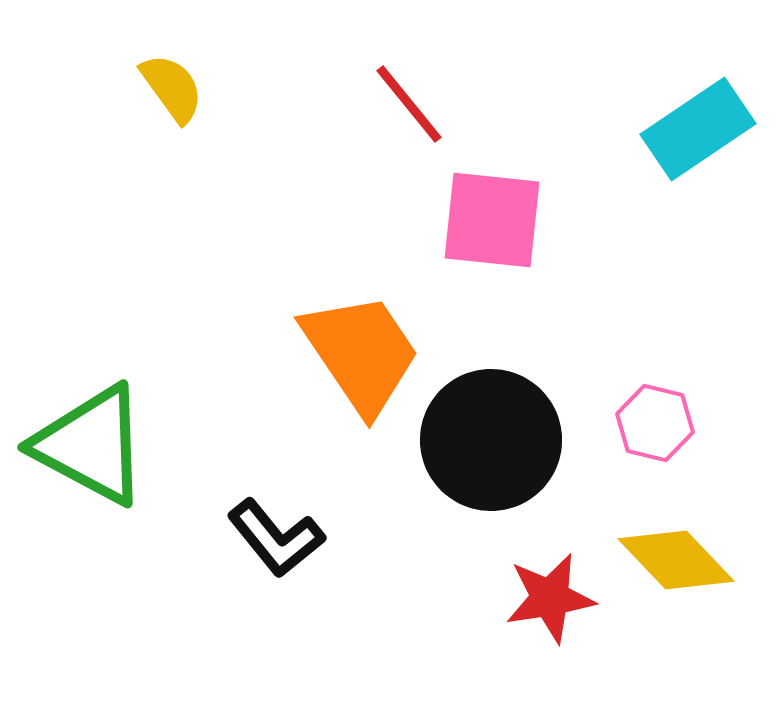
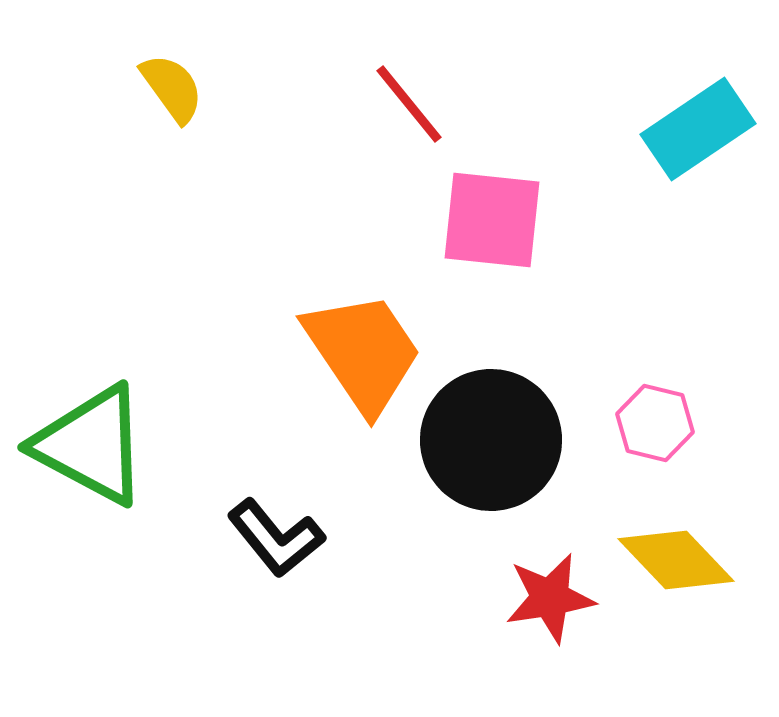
orange trapezoid: moved 2 px right, 1 px up
